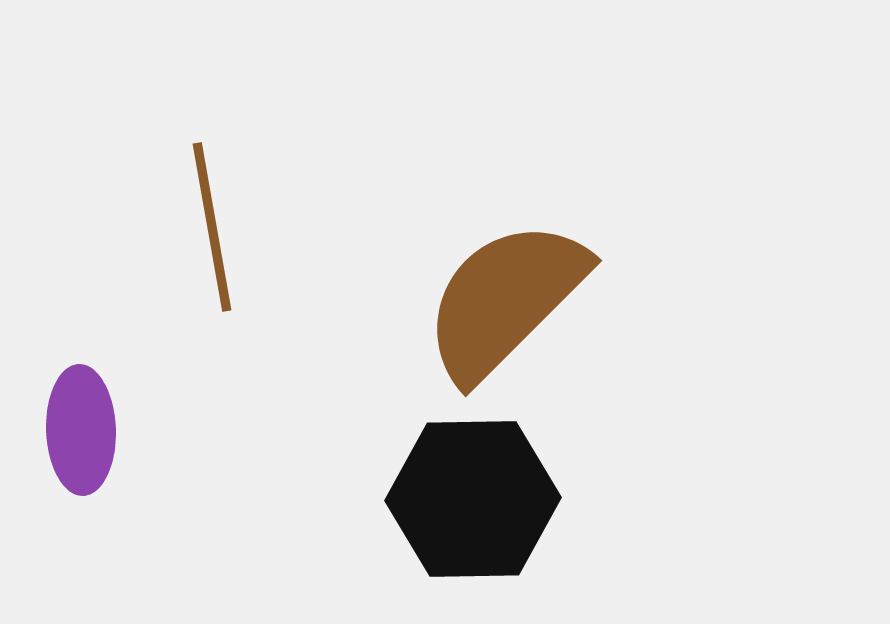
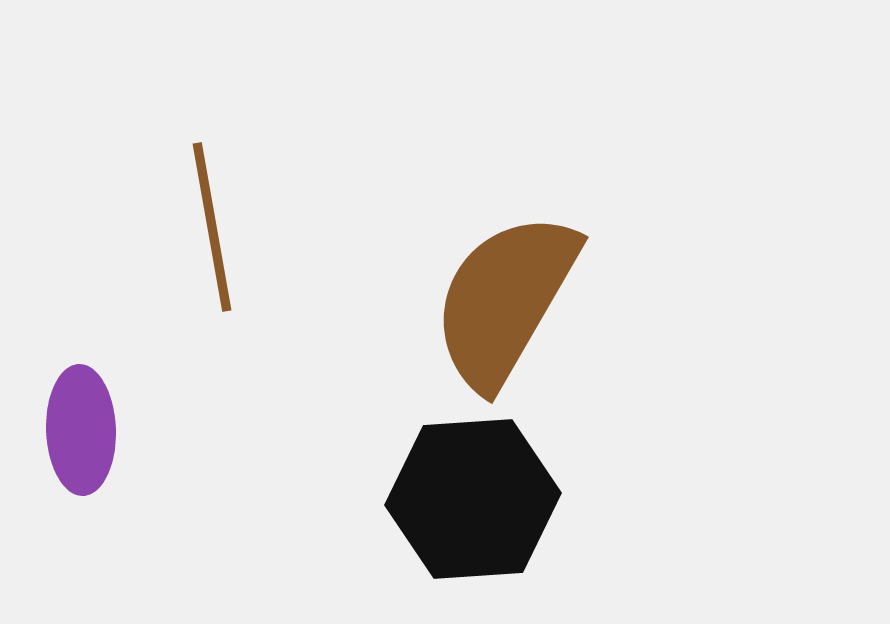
brown semicircle: rotated 15 degrees counterclockwise
black hexagon: rotated 3 degrees counterclockwise
